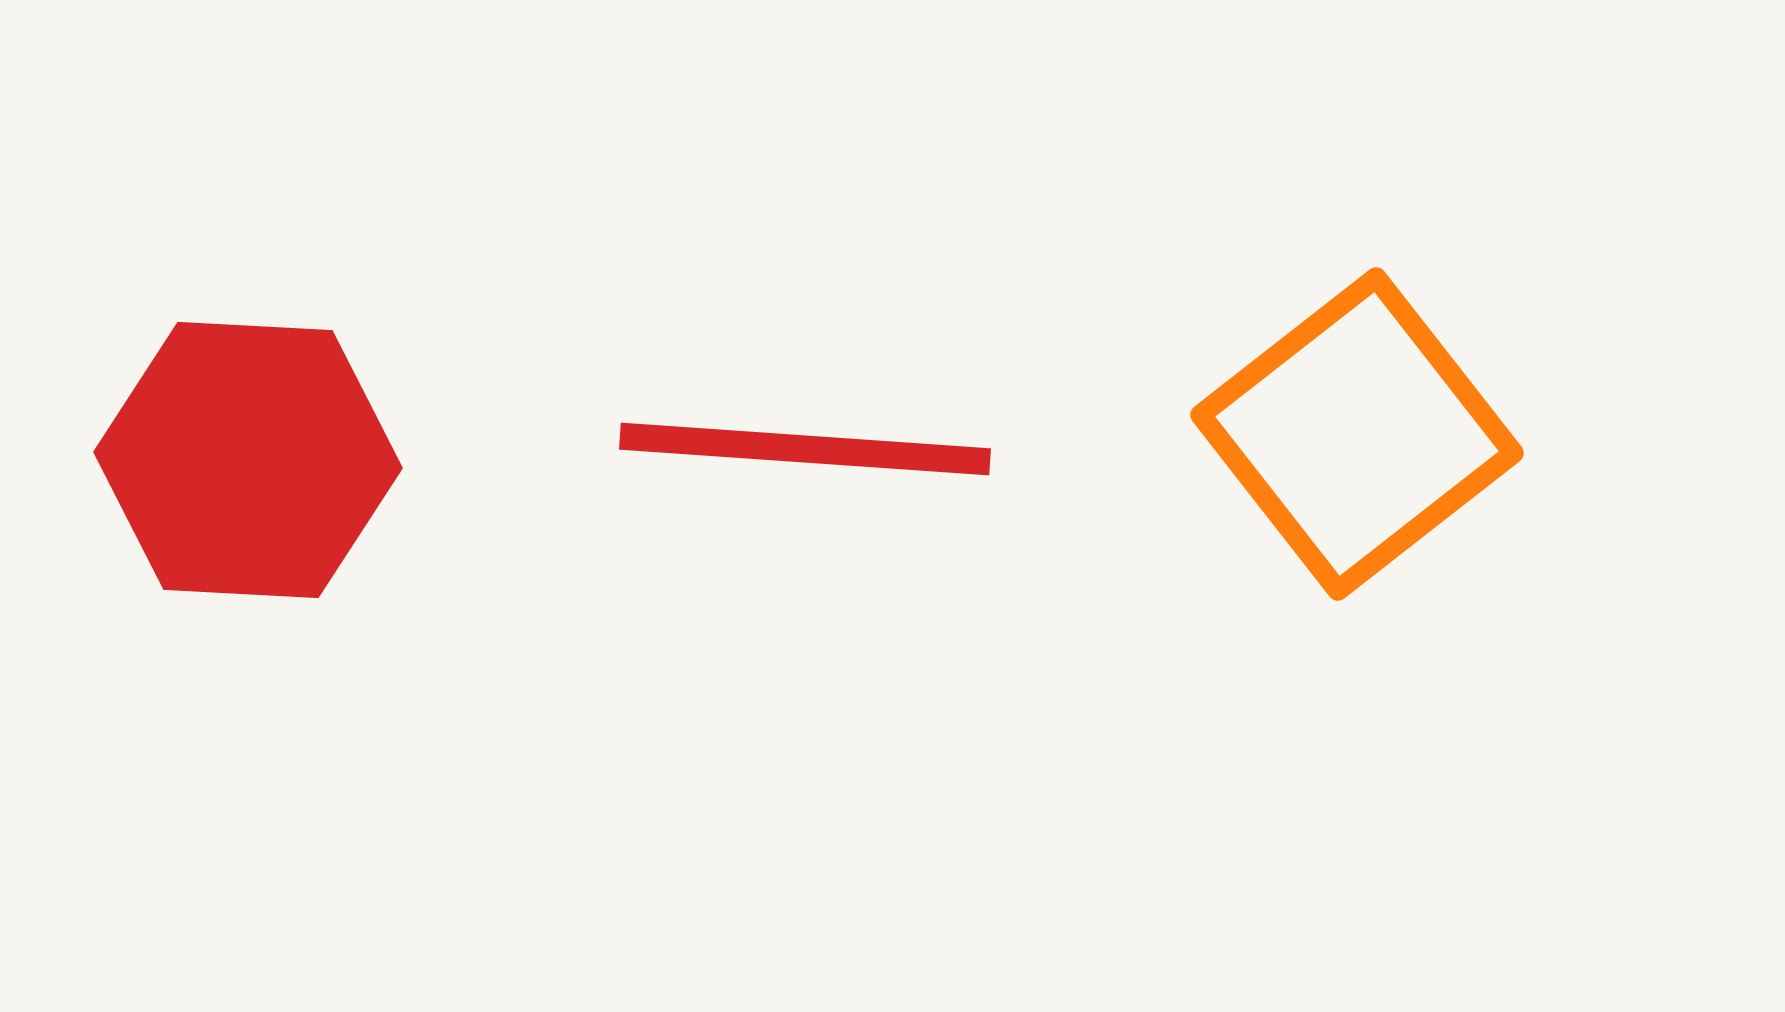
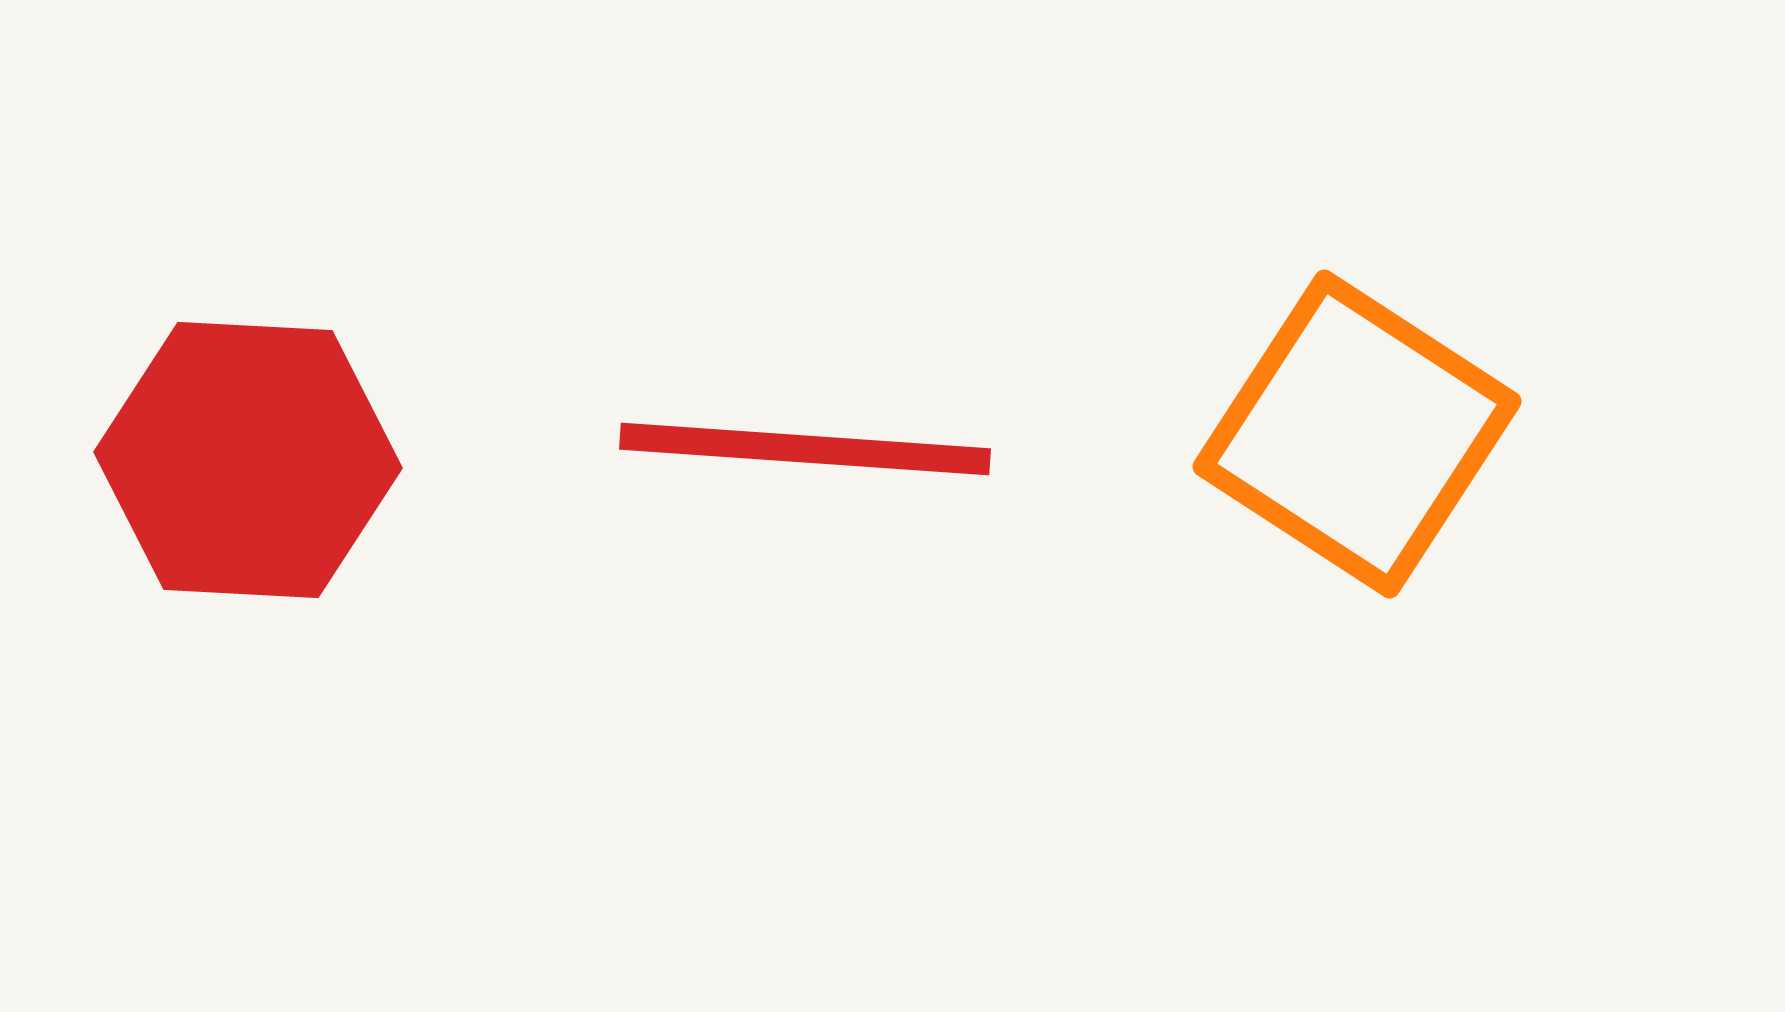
orange square: rotated 19 degrees counterclockwise
